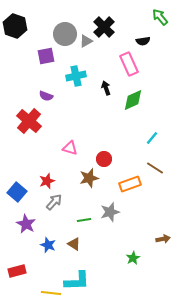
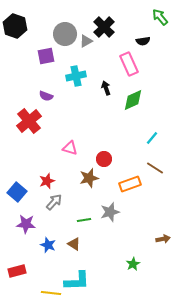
red cross: rotated 10 degrees clockwise
purple star: rotated 24 degrees counterclockwise
green star: moved 6 px down
